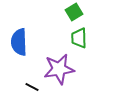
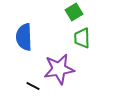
green trapezoid: moved 3 px right
blue semicircle: moved 5 px right, 5 px up
black line: moved 1 px right, 1 px up
